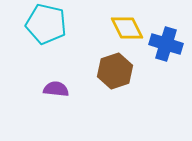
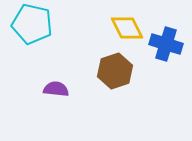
cyan pentagon: moved 14 px left
